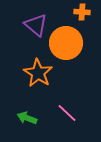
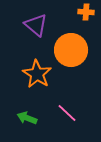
orange cross: moved 4 px right
orange circle: moved 5 px right, 7 px down
orange star: moved 1 px left, 1 px down
